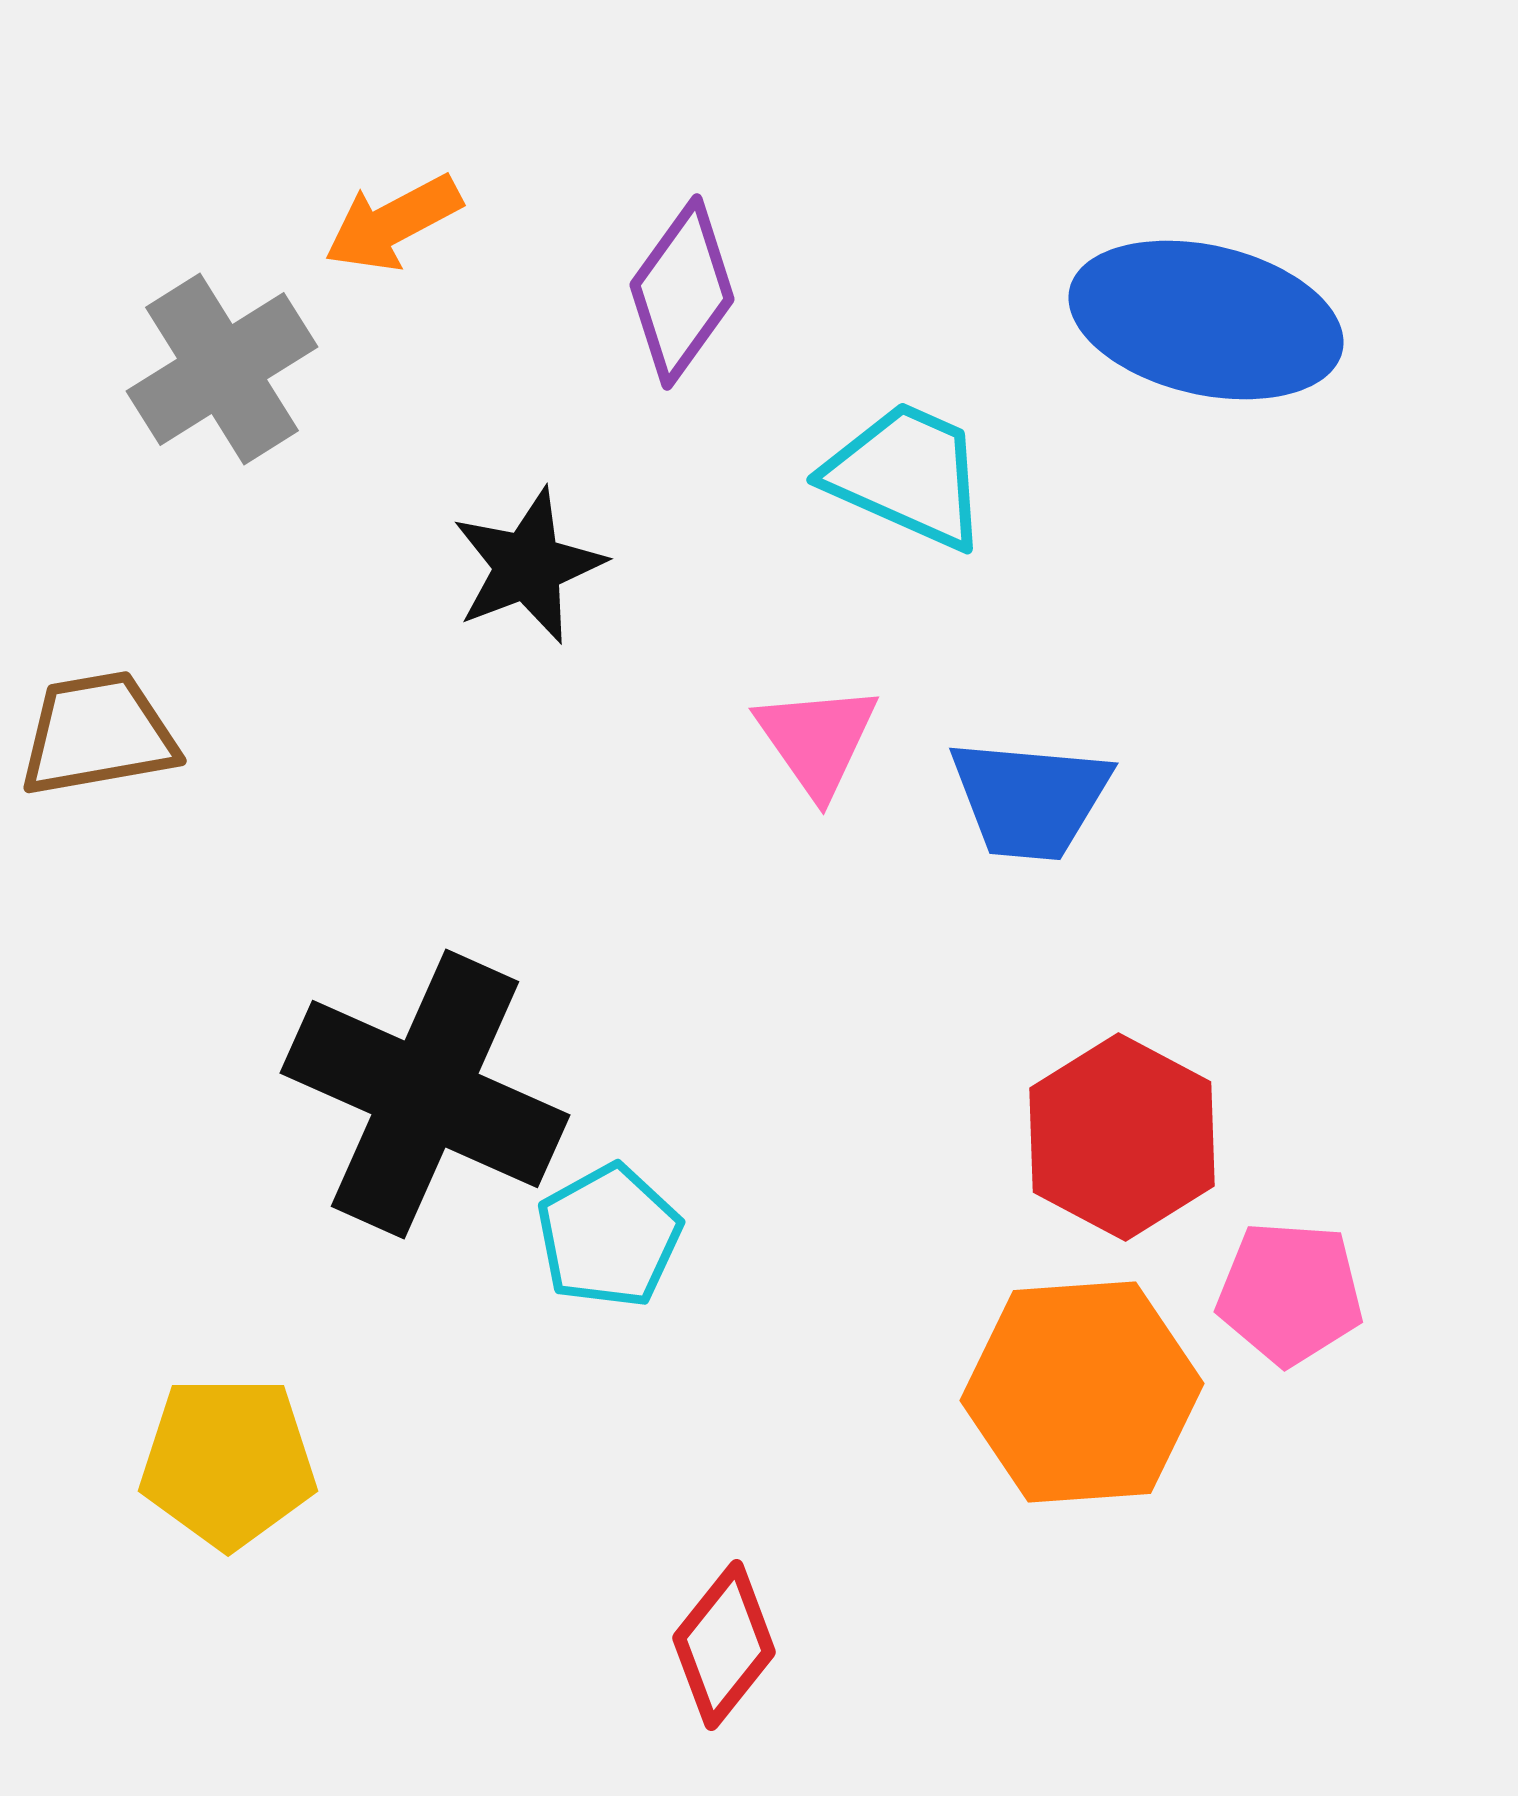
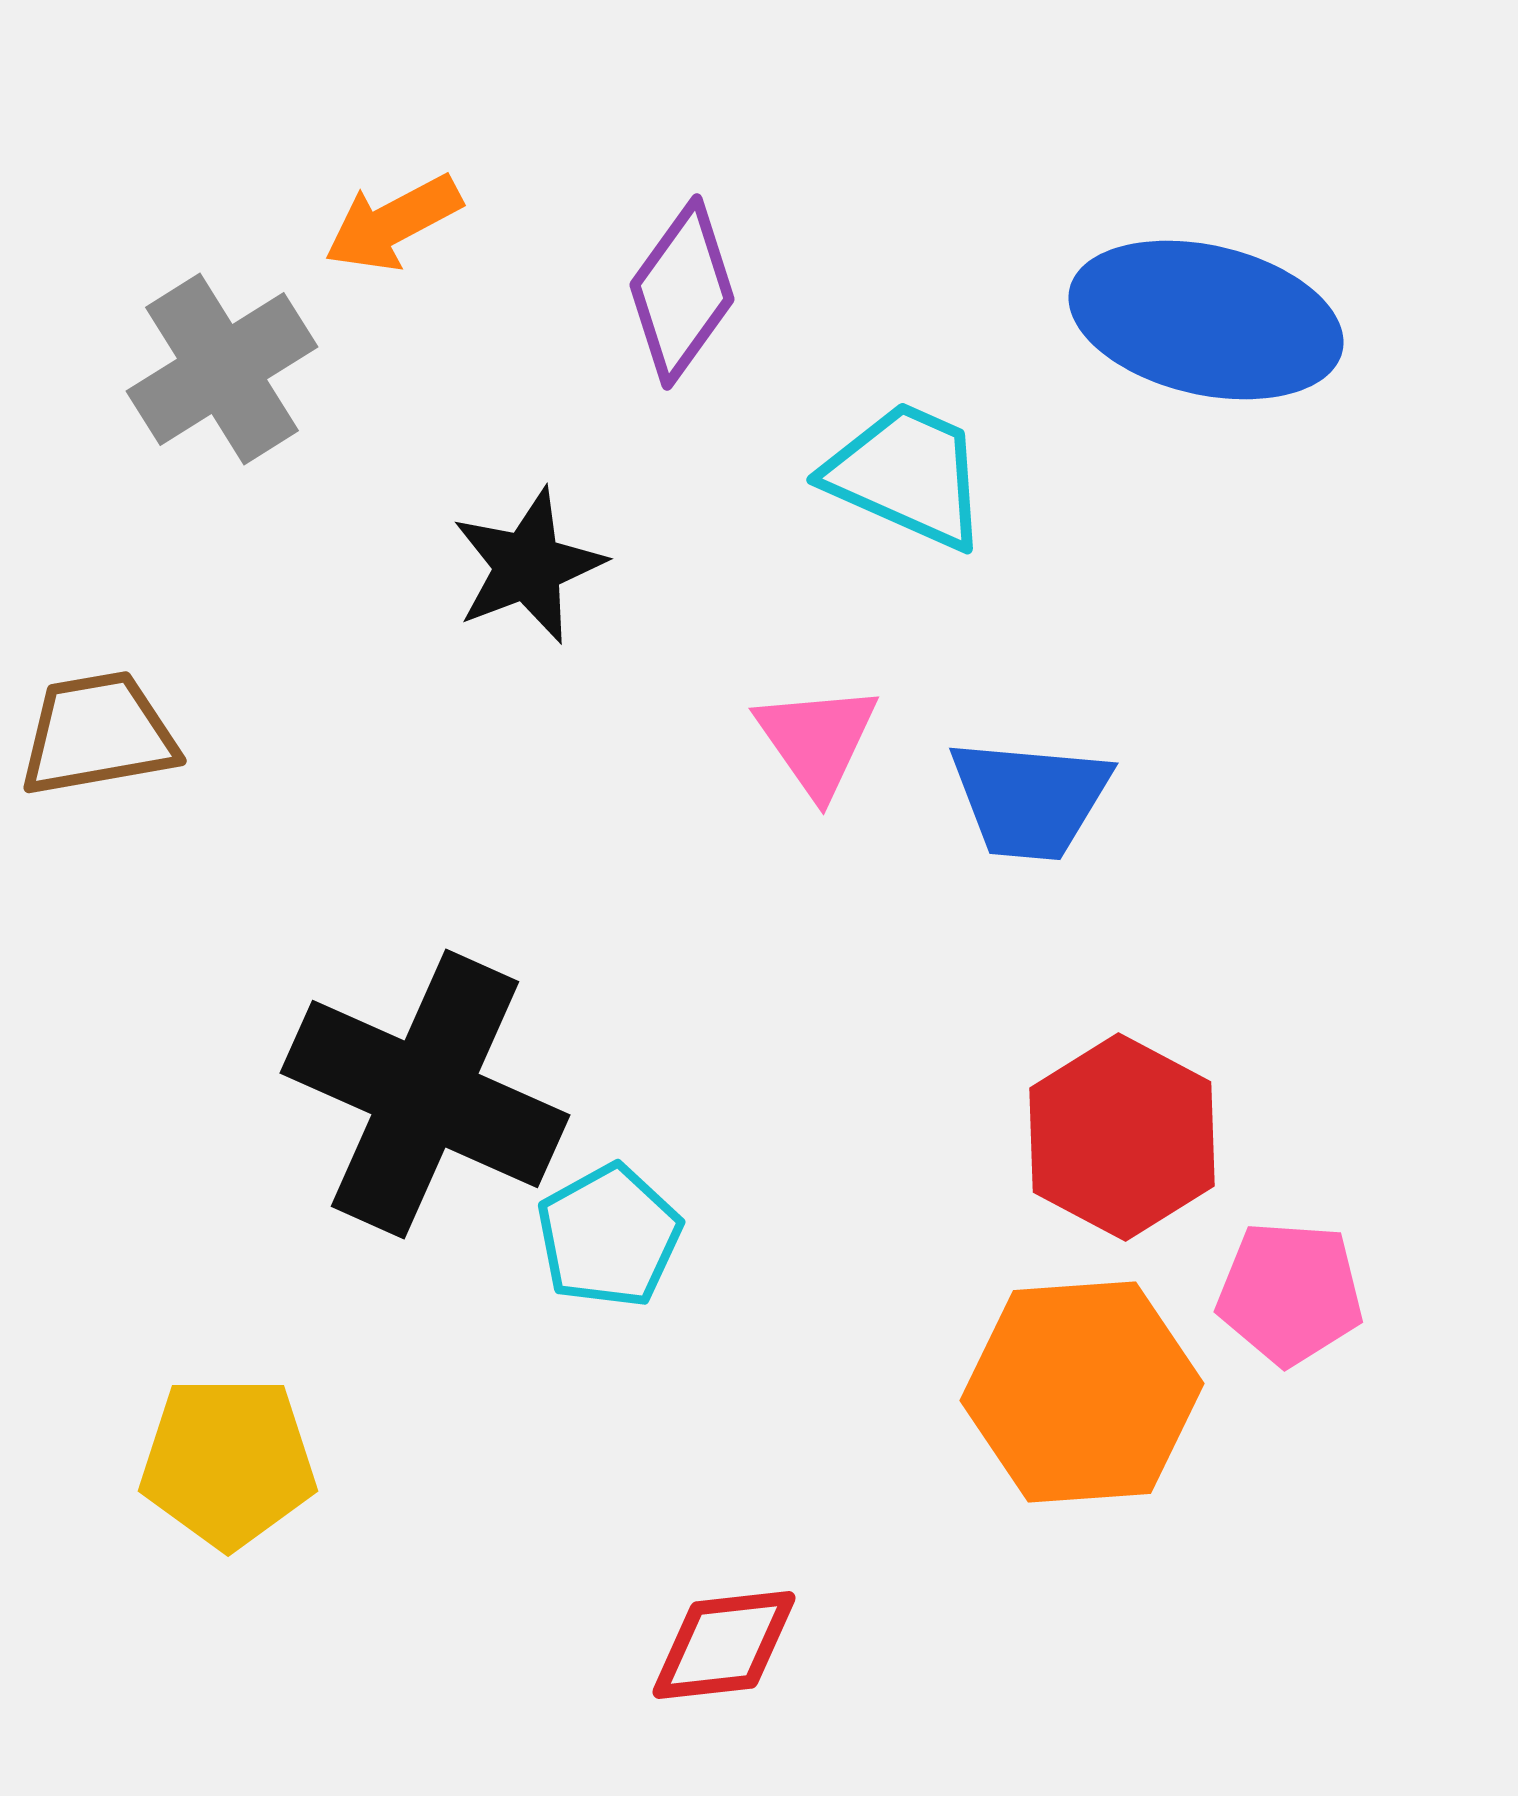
red diamond: rotated 45 degrees clockwise
